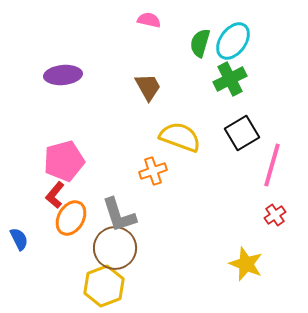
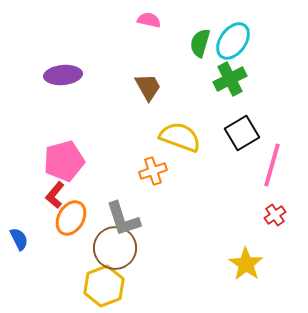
gray L-shape: moved 4 px right, 4 px down
yellow star: rotated 12 degrees clockwise
